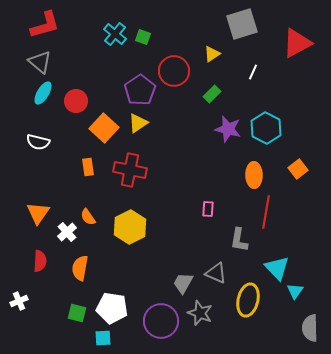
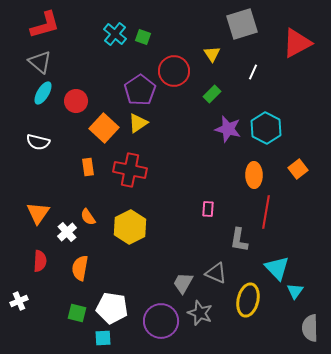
yellow triangle at (212, 54): rotated 30 degrees counterclockwise
